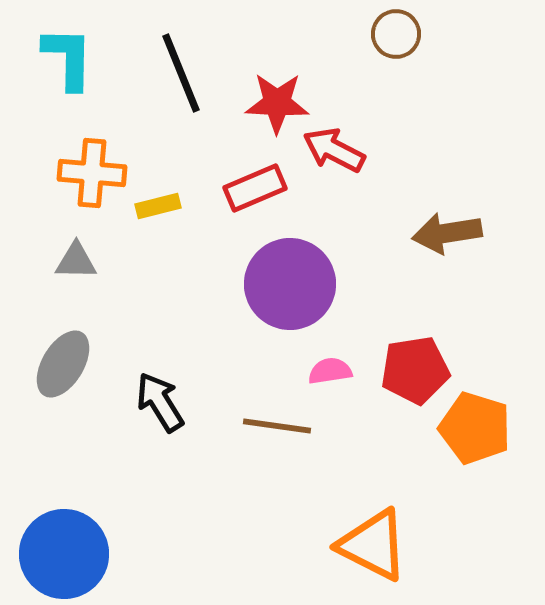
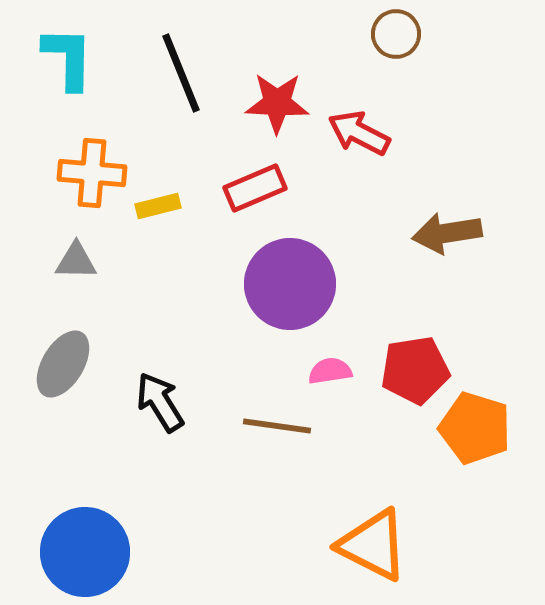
red arrow: moved 25 px right, 17 px up
blue circle: moved 21 px right, 2 px up
